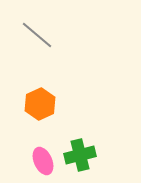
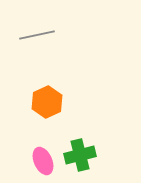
gray line: rotated 52 degrees counterclockwise
orange hexagon: moved 7 px right, 2 px up
